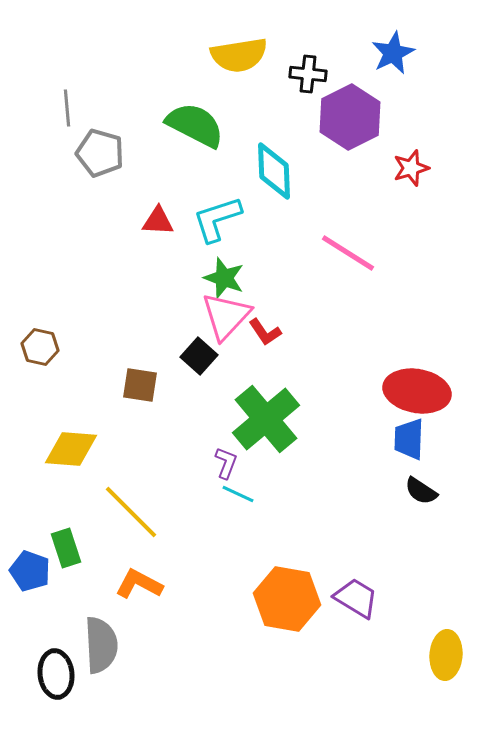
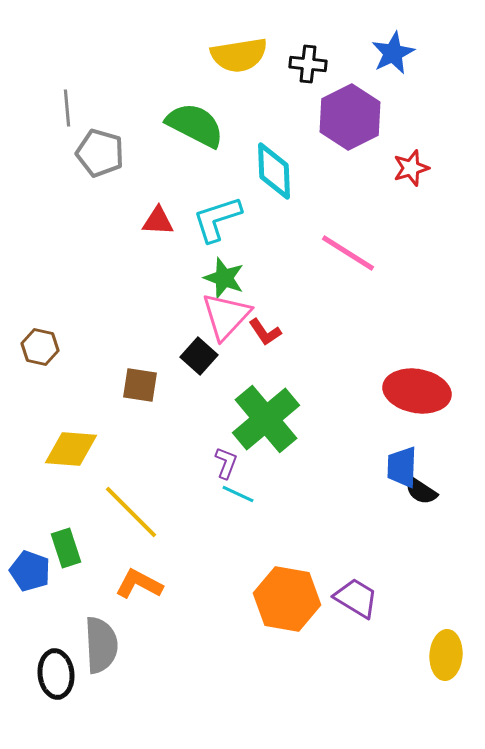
black cross: moved 10 px up
blue trapezoid: moved 7 px left, 28 px down
